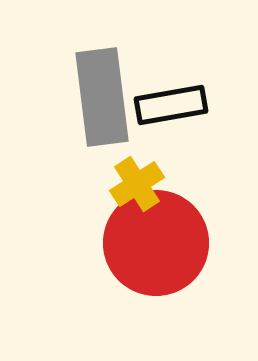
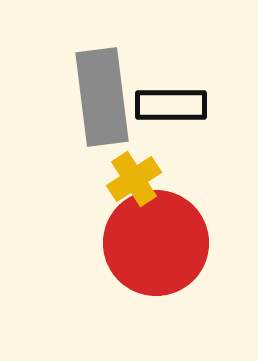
black rectangle: rotated 10 degrees clockwise
yellow cross: moved 3 px left, 5 px up
